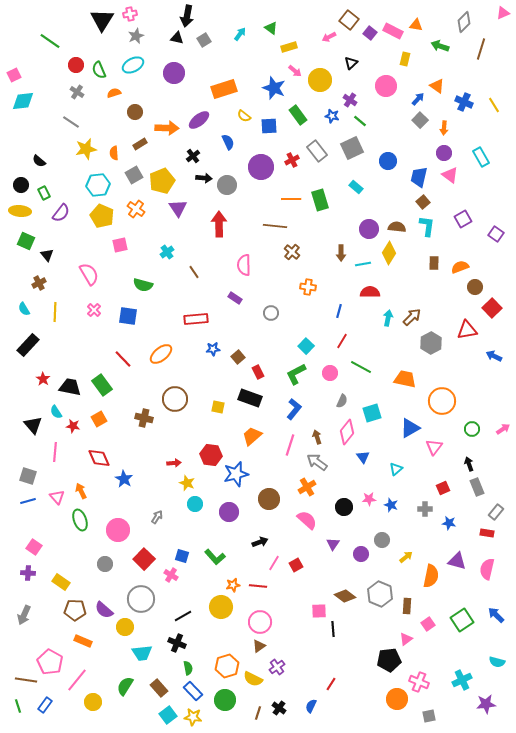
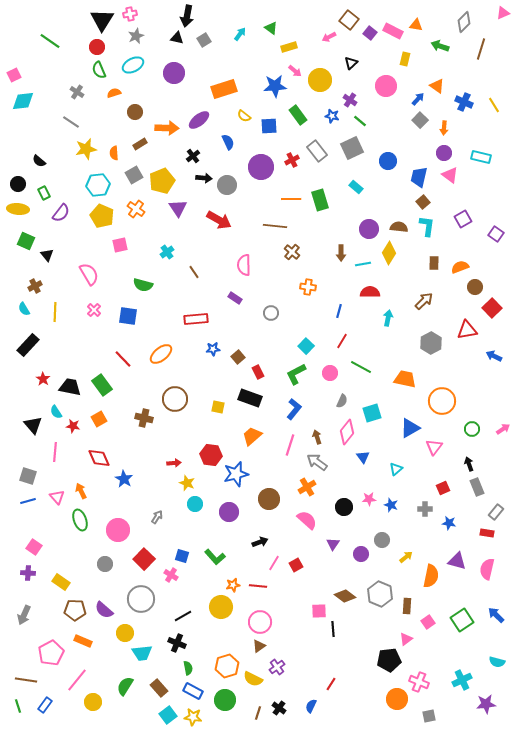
red circle at (76, 65): moved 21 px right, 18 px up
blue star at (274, 88): moved 1 px right, 2 px up; rotated 25 degrees counterclockwise
cyan rectangle at (481, 157): rotated 48 degrees counterclockwise
black circle at (21, 185): moved 3 px left, 1 px up
yellow ellipse at (20, 211): moved 2 px left, 2 px up
red arrow at (219, 224): moved 4 px up; rotated 120 degrees clockwise
brown semicircle at (397, 227): moved 2 px right
brown cross at (39, 283): moved 4 px left, 3 px down
brown arrow at (412, 317): moved 12 px right, 16 px up
pink square at (428, 624): moved 2 px up
yellow circle at (125, 627): moved 6 px down
pink pentagon at (50, 662): moved 1 px right, 9 px up; rotated 15 degrees clockwise
blue rectangle at (193, 691): rotated 18 degrees counterclockwise
